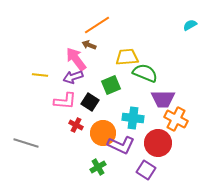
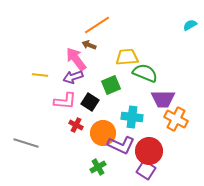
cyan cross: moved 1 px left, 1 px up
red circle: moved 9 px left, 8 px down
